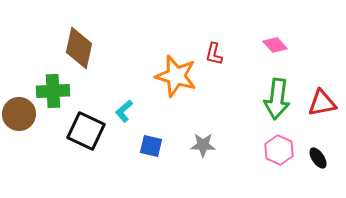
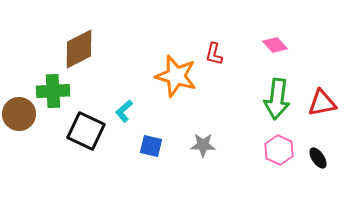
brown diamond: moved 1 px down; rotated 51 degrees clockwise
